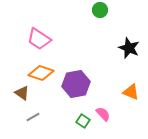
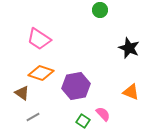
purple hexagon: moved 2 px down
